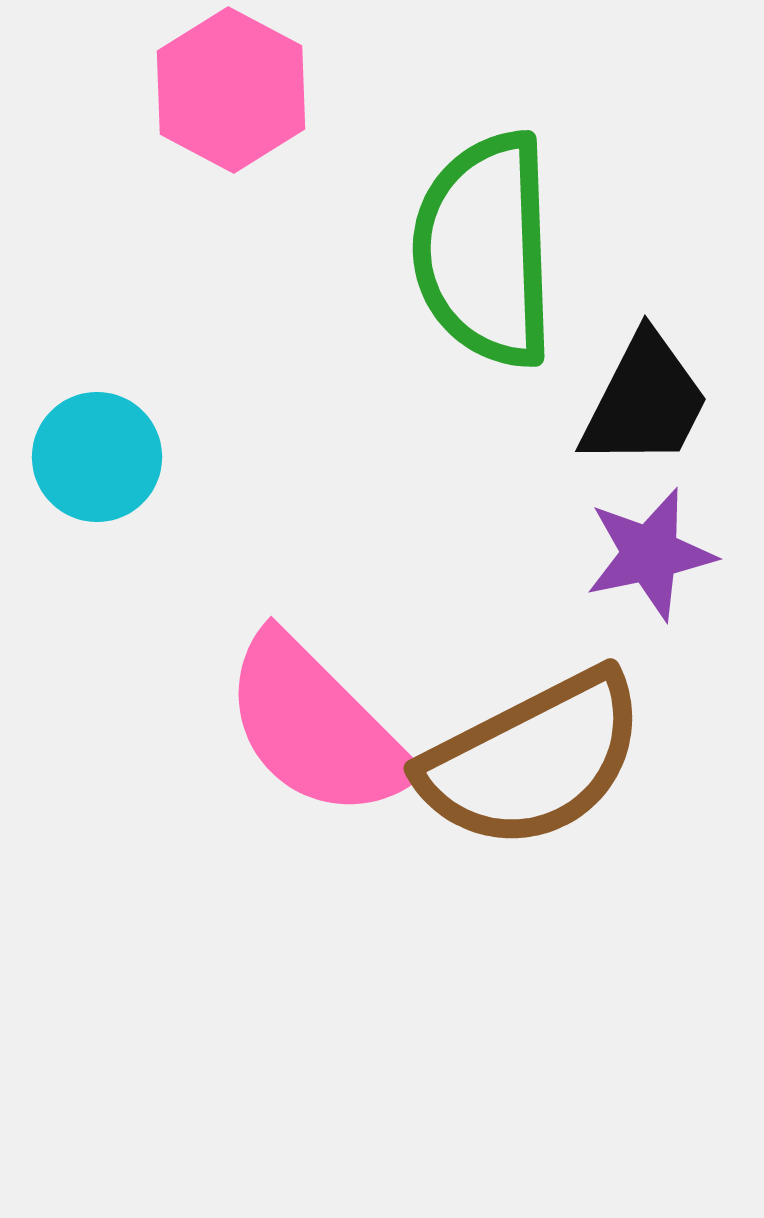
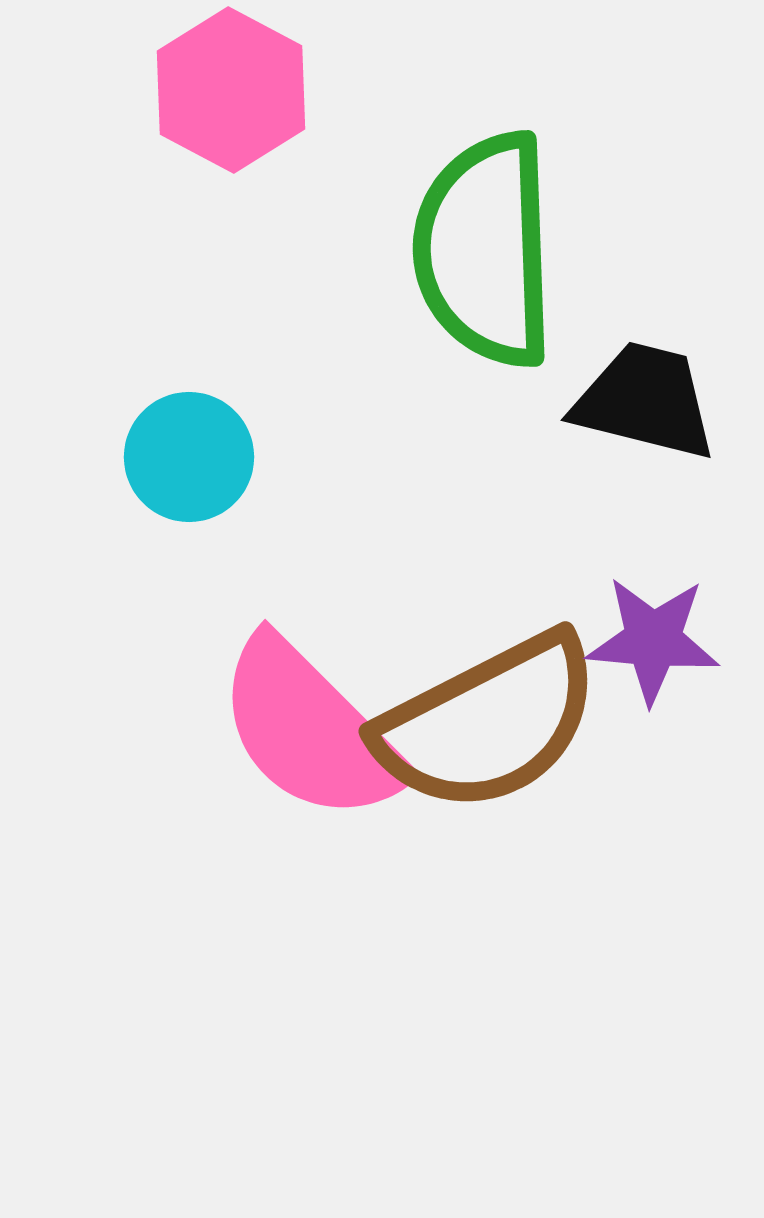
black trapezoid: rotated 103 degrees counterclockwise
cyan circle: moved 92 px right
purple star: moved 3 px right, 86 px down; rotated 17 degrees clockwise
pink semicircle: moved 6 px left, 3 px down
brown semicircle: moved 45 px left, 37 px up
